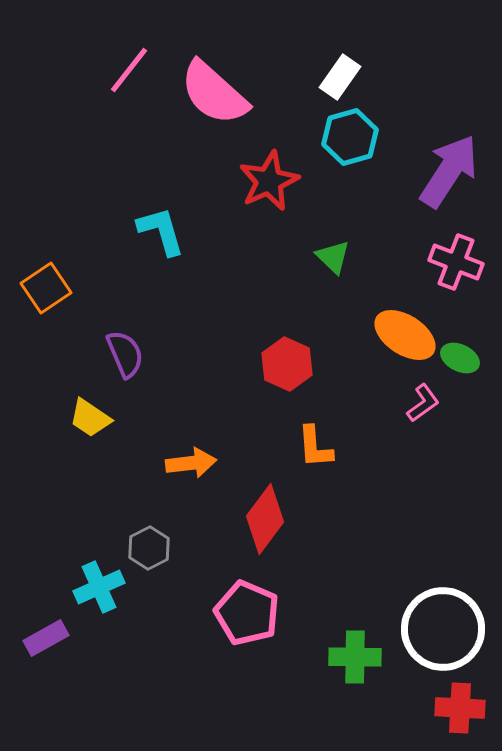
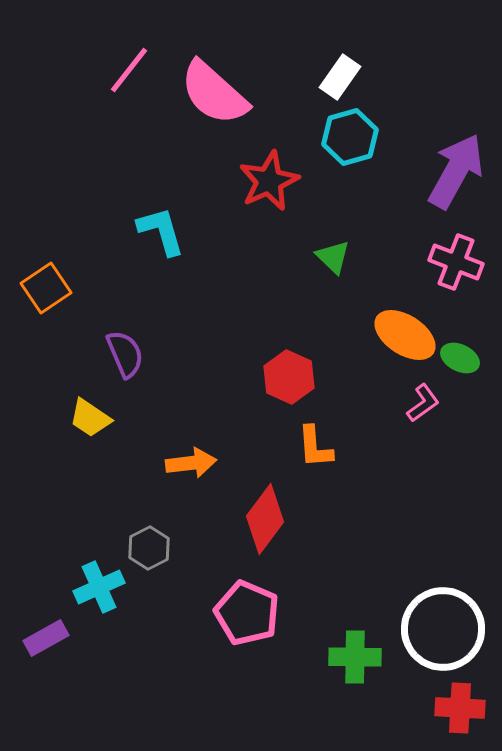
purple arrow: moved 7 px right; rotated 4 degrees counterclockwise
red hexagon: moved 2 px right, 13 px down
